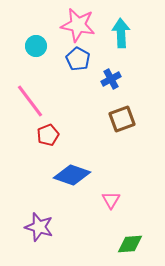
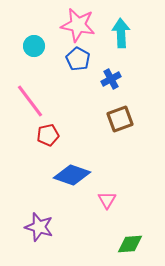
cyan circle: moved 2 px left
brown square: moved 2 px left
red pentagon: rotated 10 degrees clockwise
pink triangle: moved 4 px left
